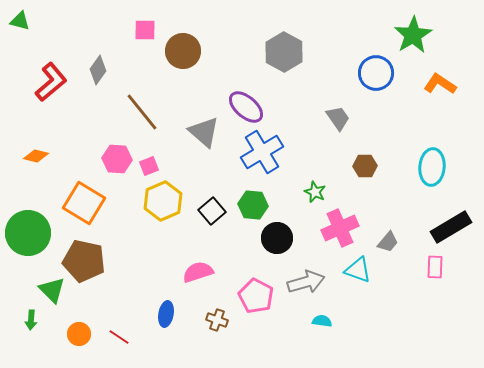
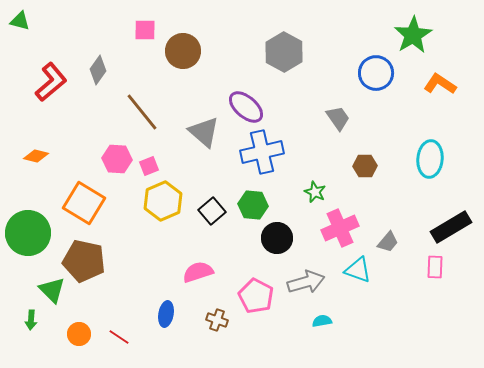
blue cross at (262, 152): rotated 18 degrees clockwise
cyan ellipse at (432, 167): moved 2 px left, 8 px up
cyan semicircle at (322, 321): rotated 18 degrees counterclockwise
